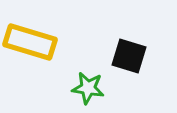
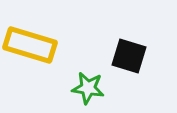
yellow rectangle: moved 3 px down
